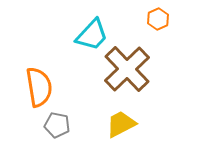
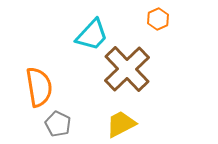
gray pentagon: moved 1 px right, 1 px up; rotated 15 degrees clockwise
